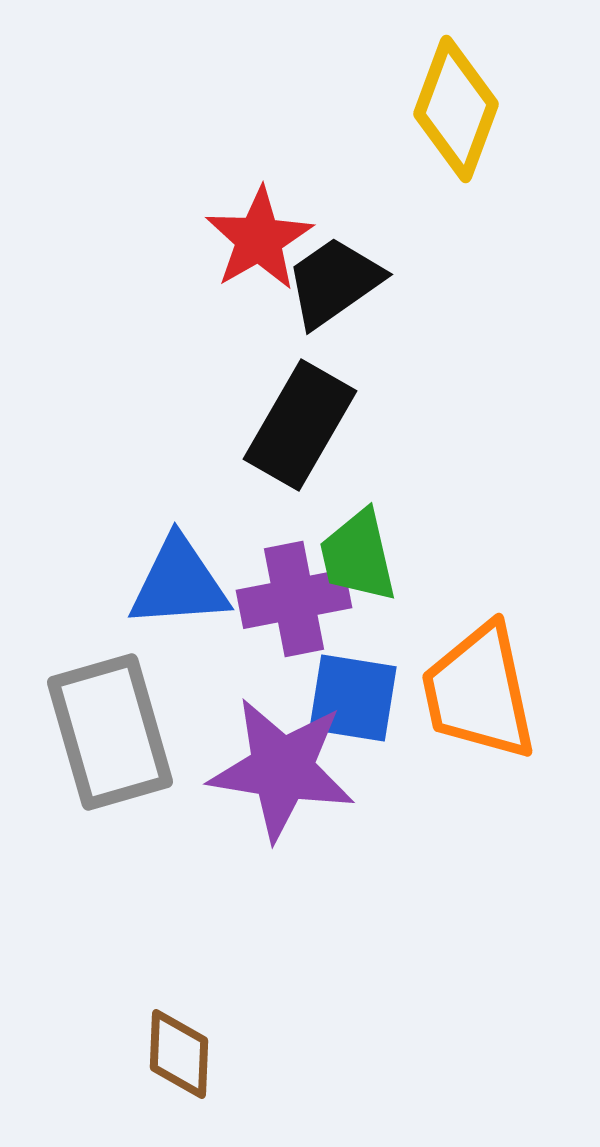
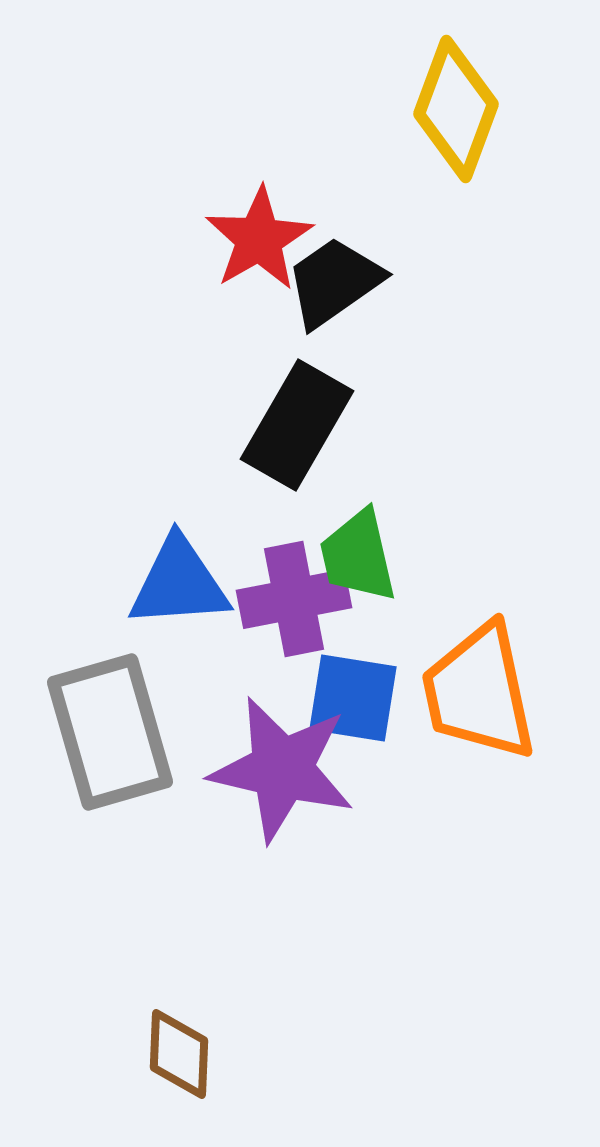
black rectangle: moved 3 px left
purple star: rotated 4 degrees clockwise
